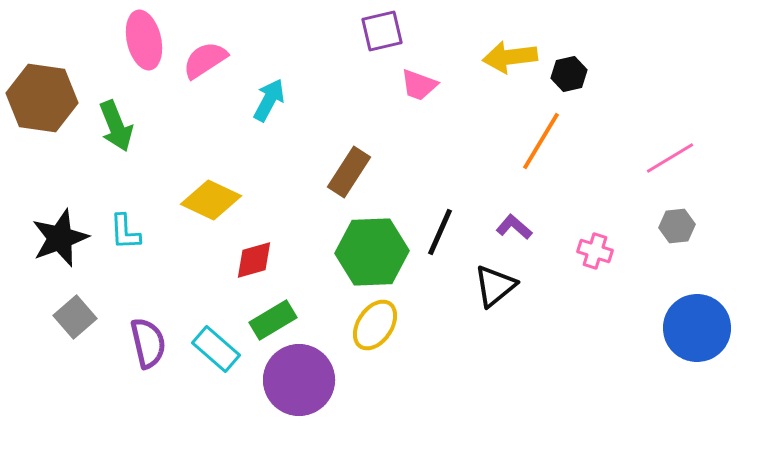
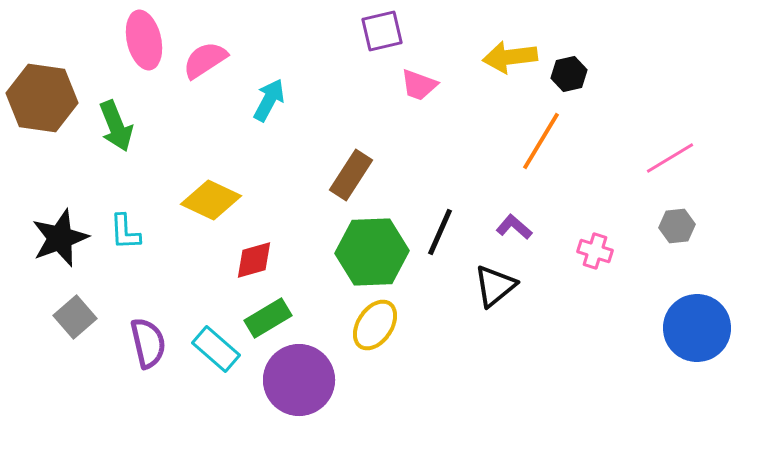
brown rectangle: moved 2 px right, 3 px down
green rectangle: moved 5 px left, 2 px up
